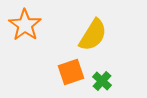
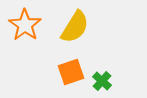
yellow semicircle: moved 18 px left, 8 px up
